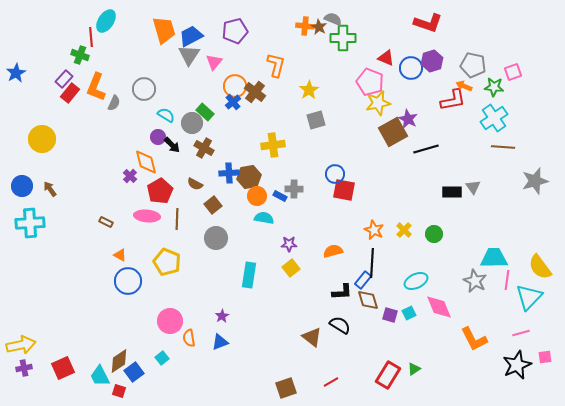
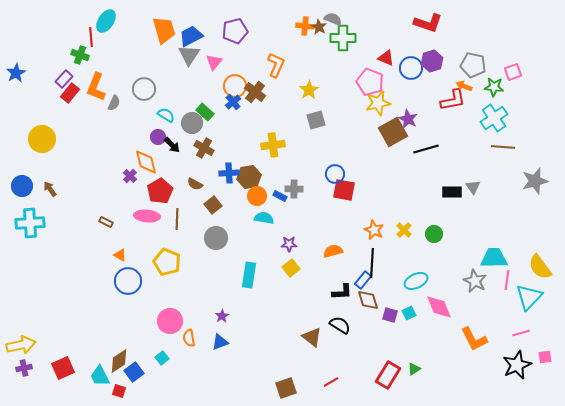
orange L-shape at (276, 65): rotated 10 degrees clockwise
